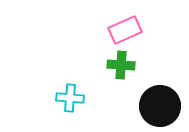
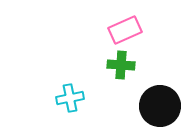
cyan cross: rotated 16 degrees counterclockwise
